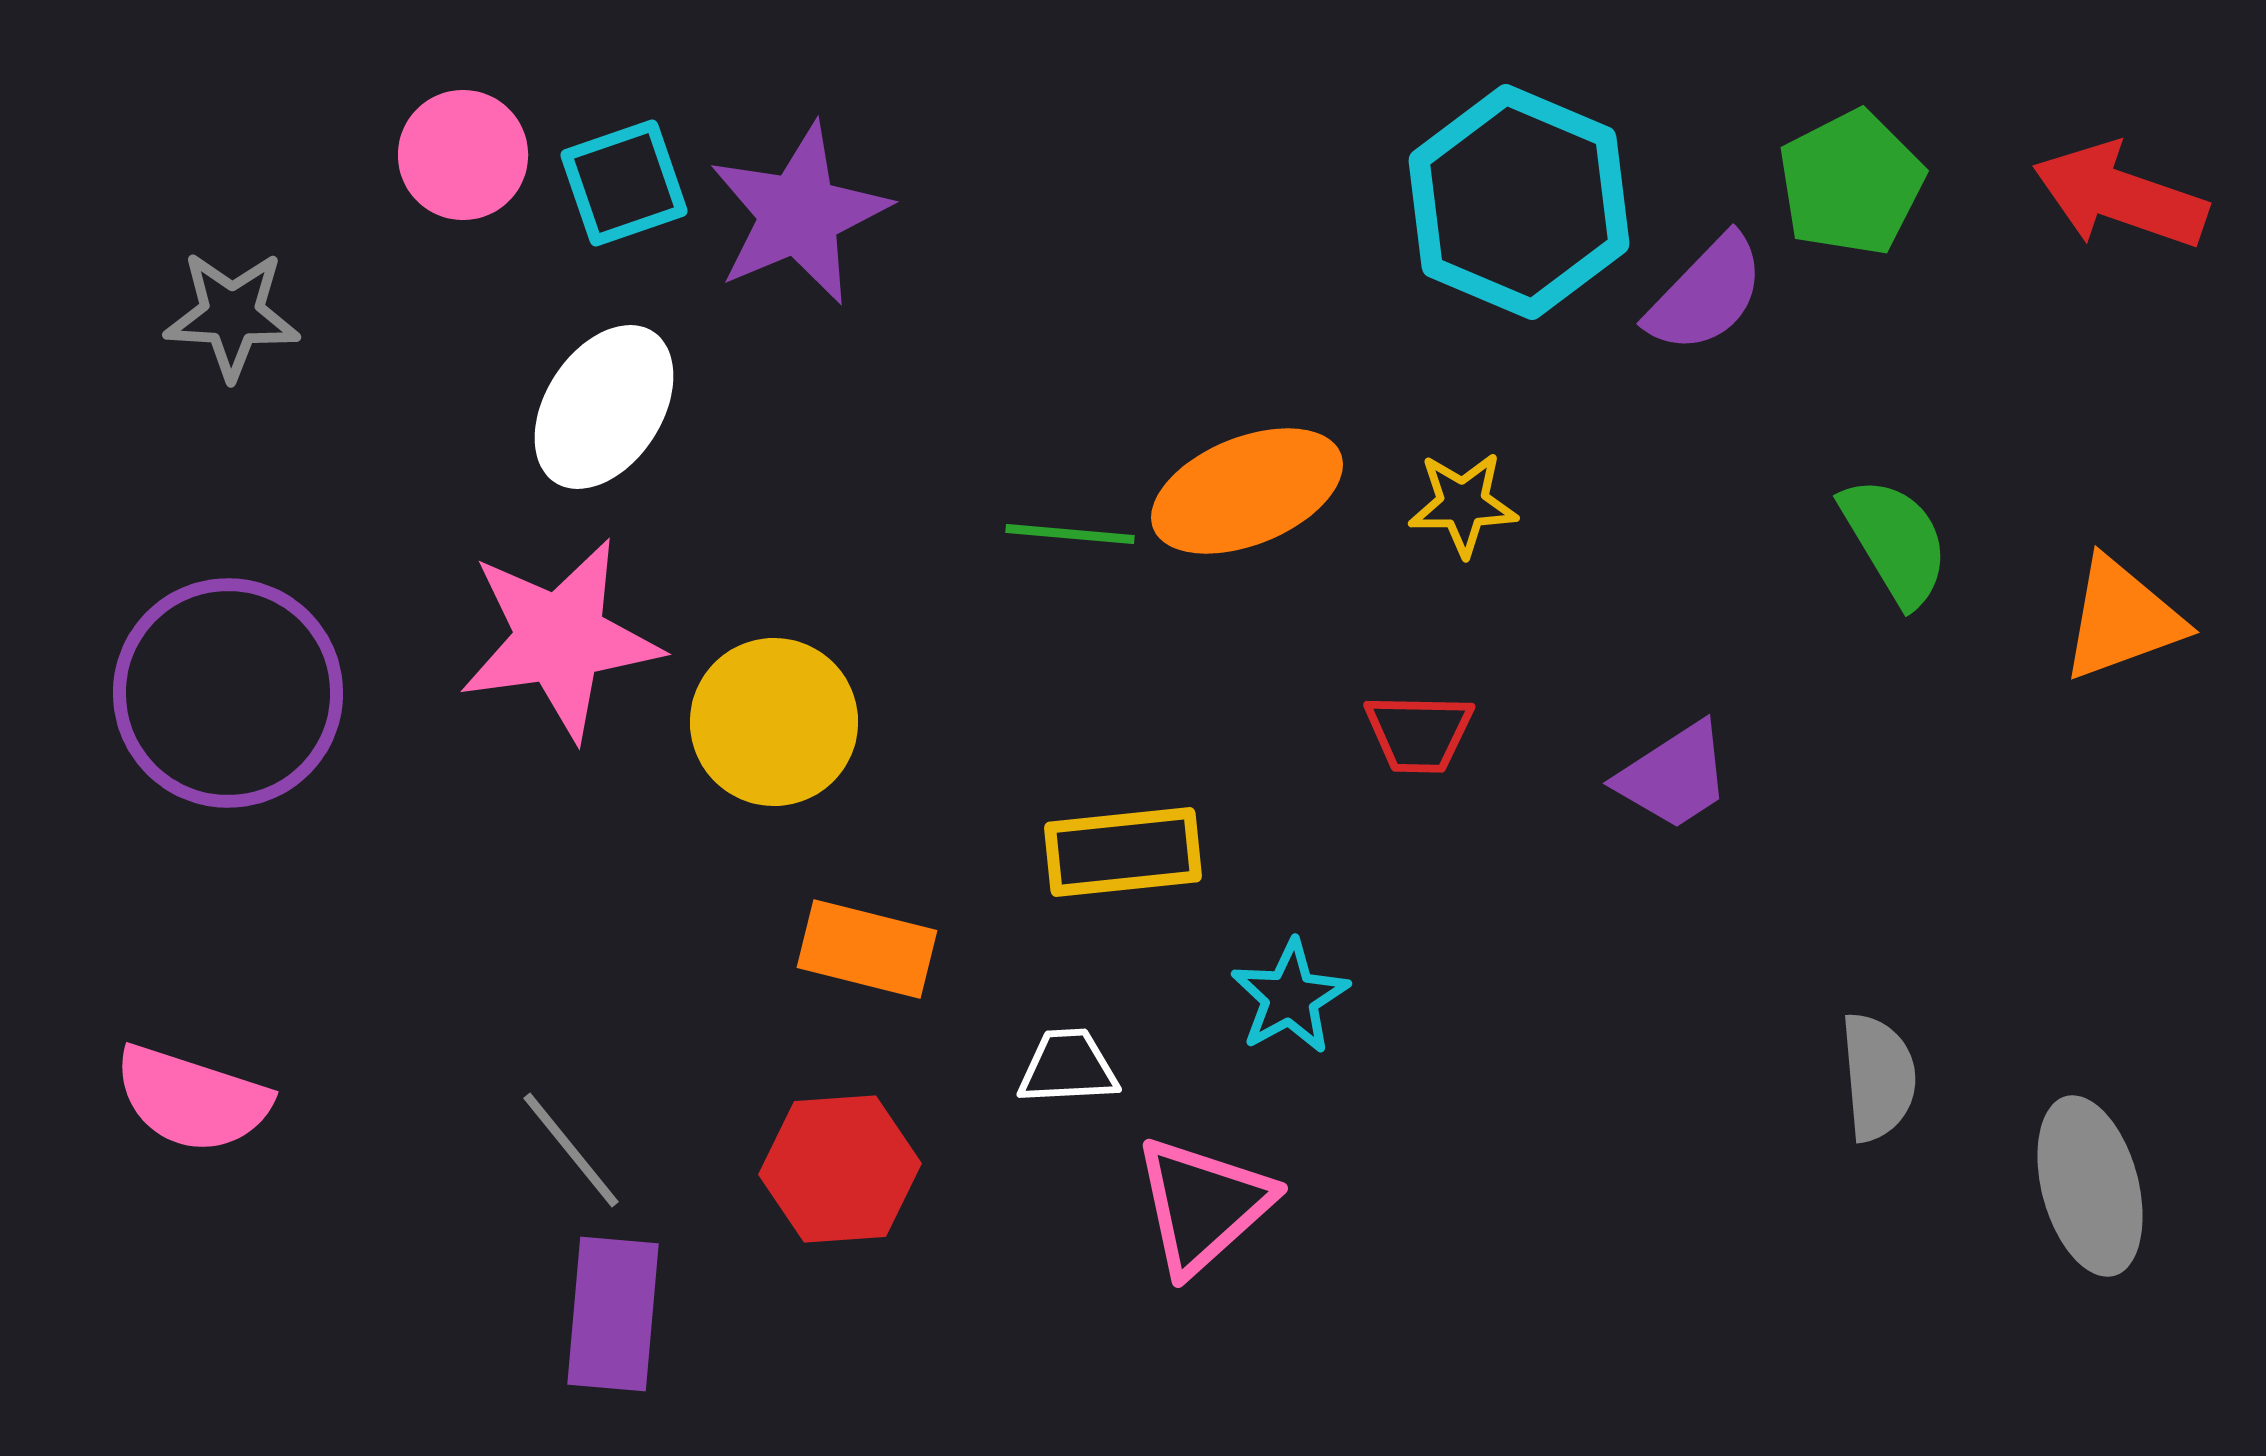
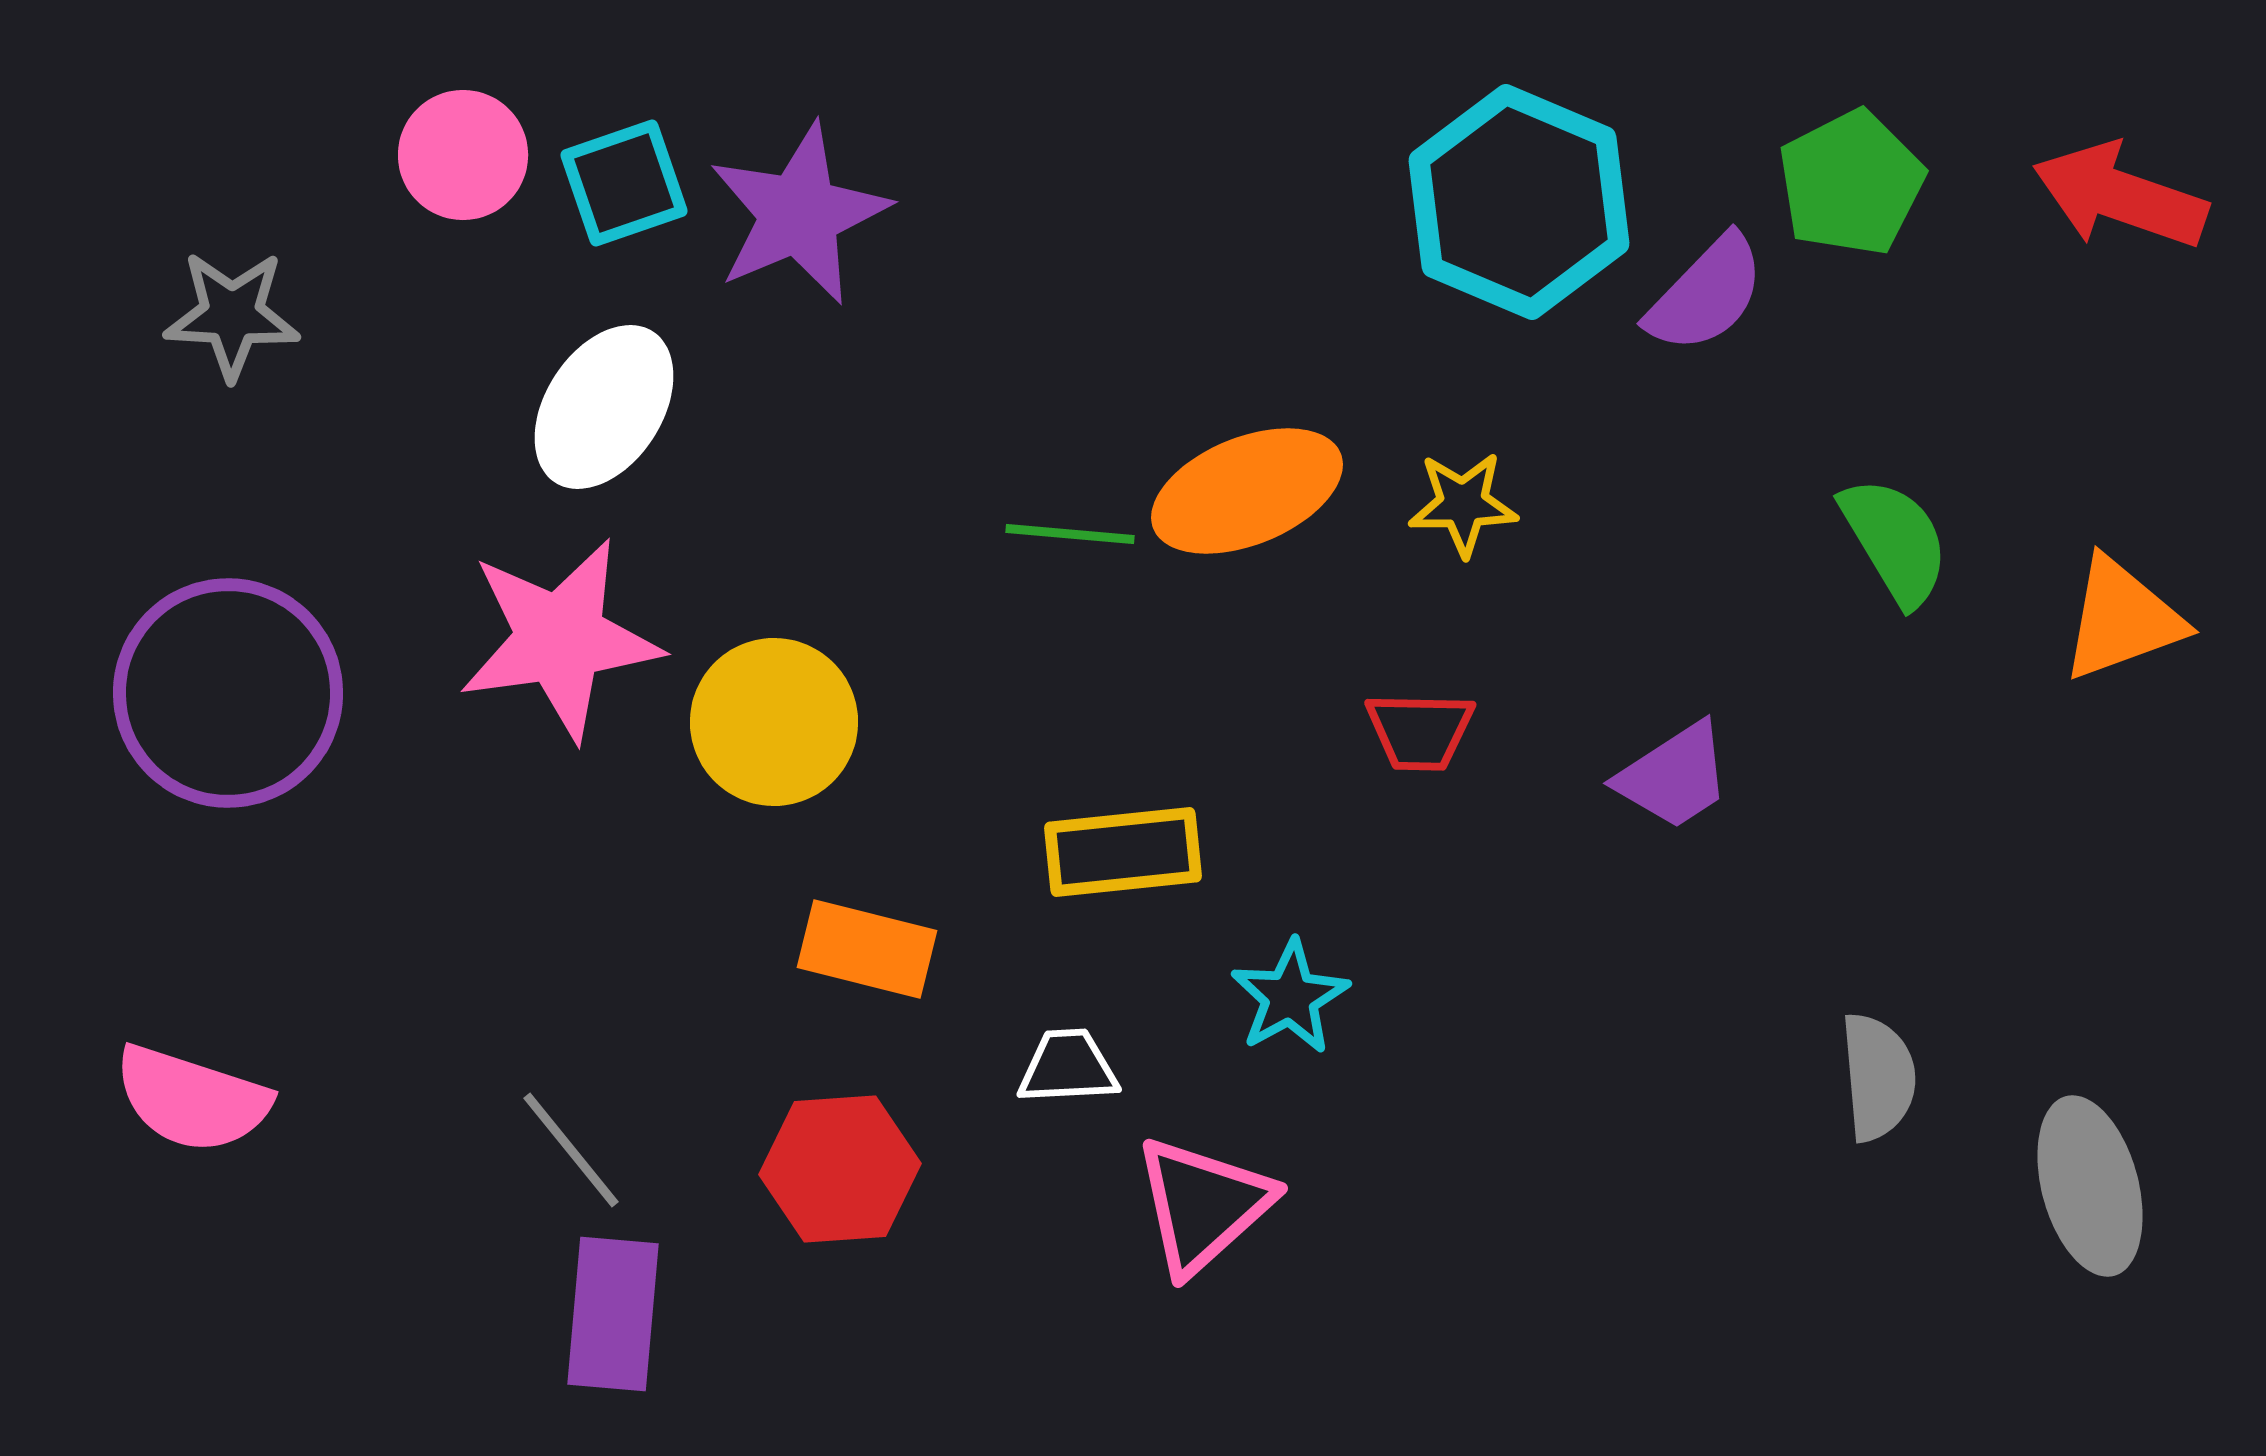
red trapezoid: moved 1 px right, 2 px up
